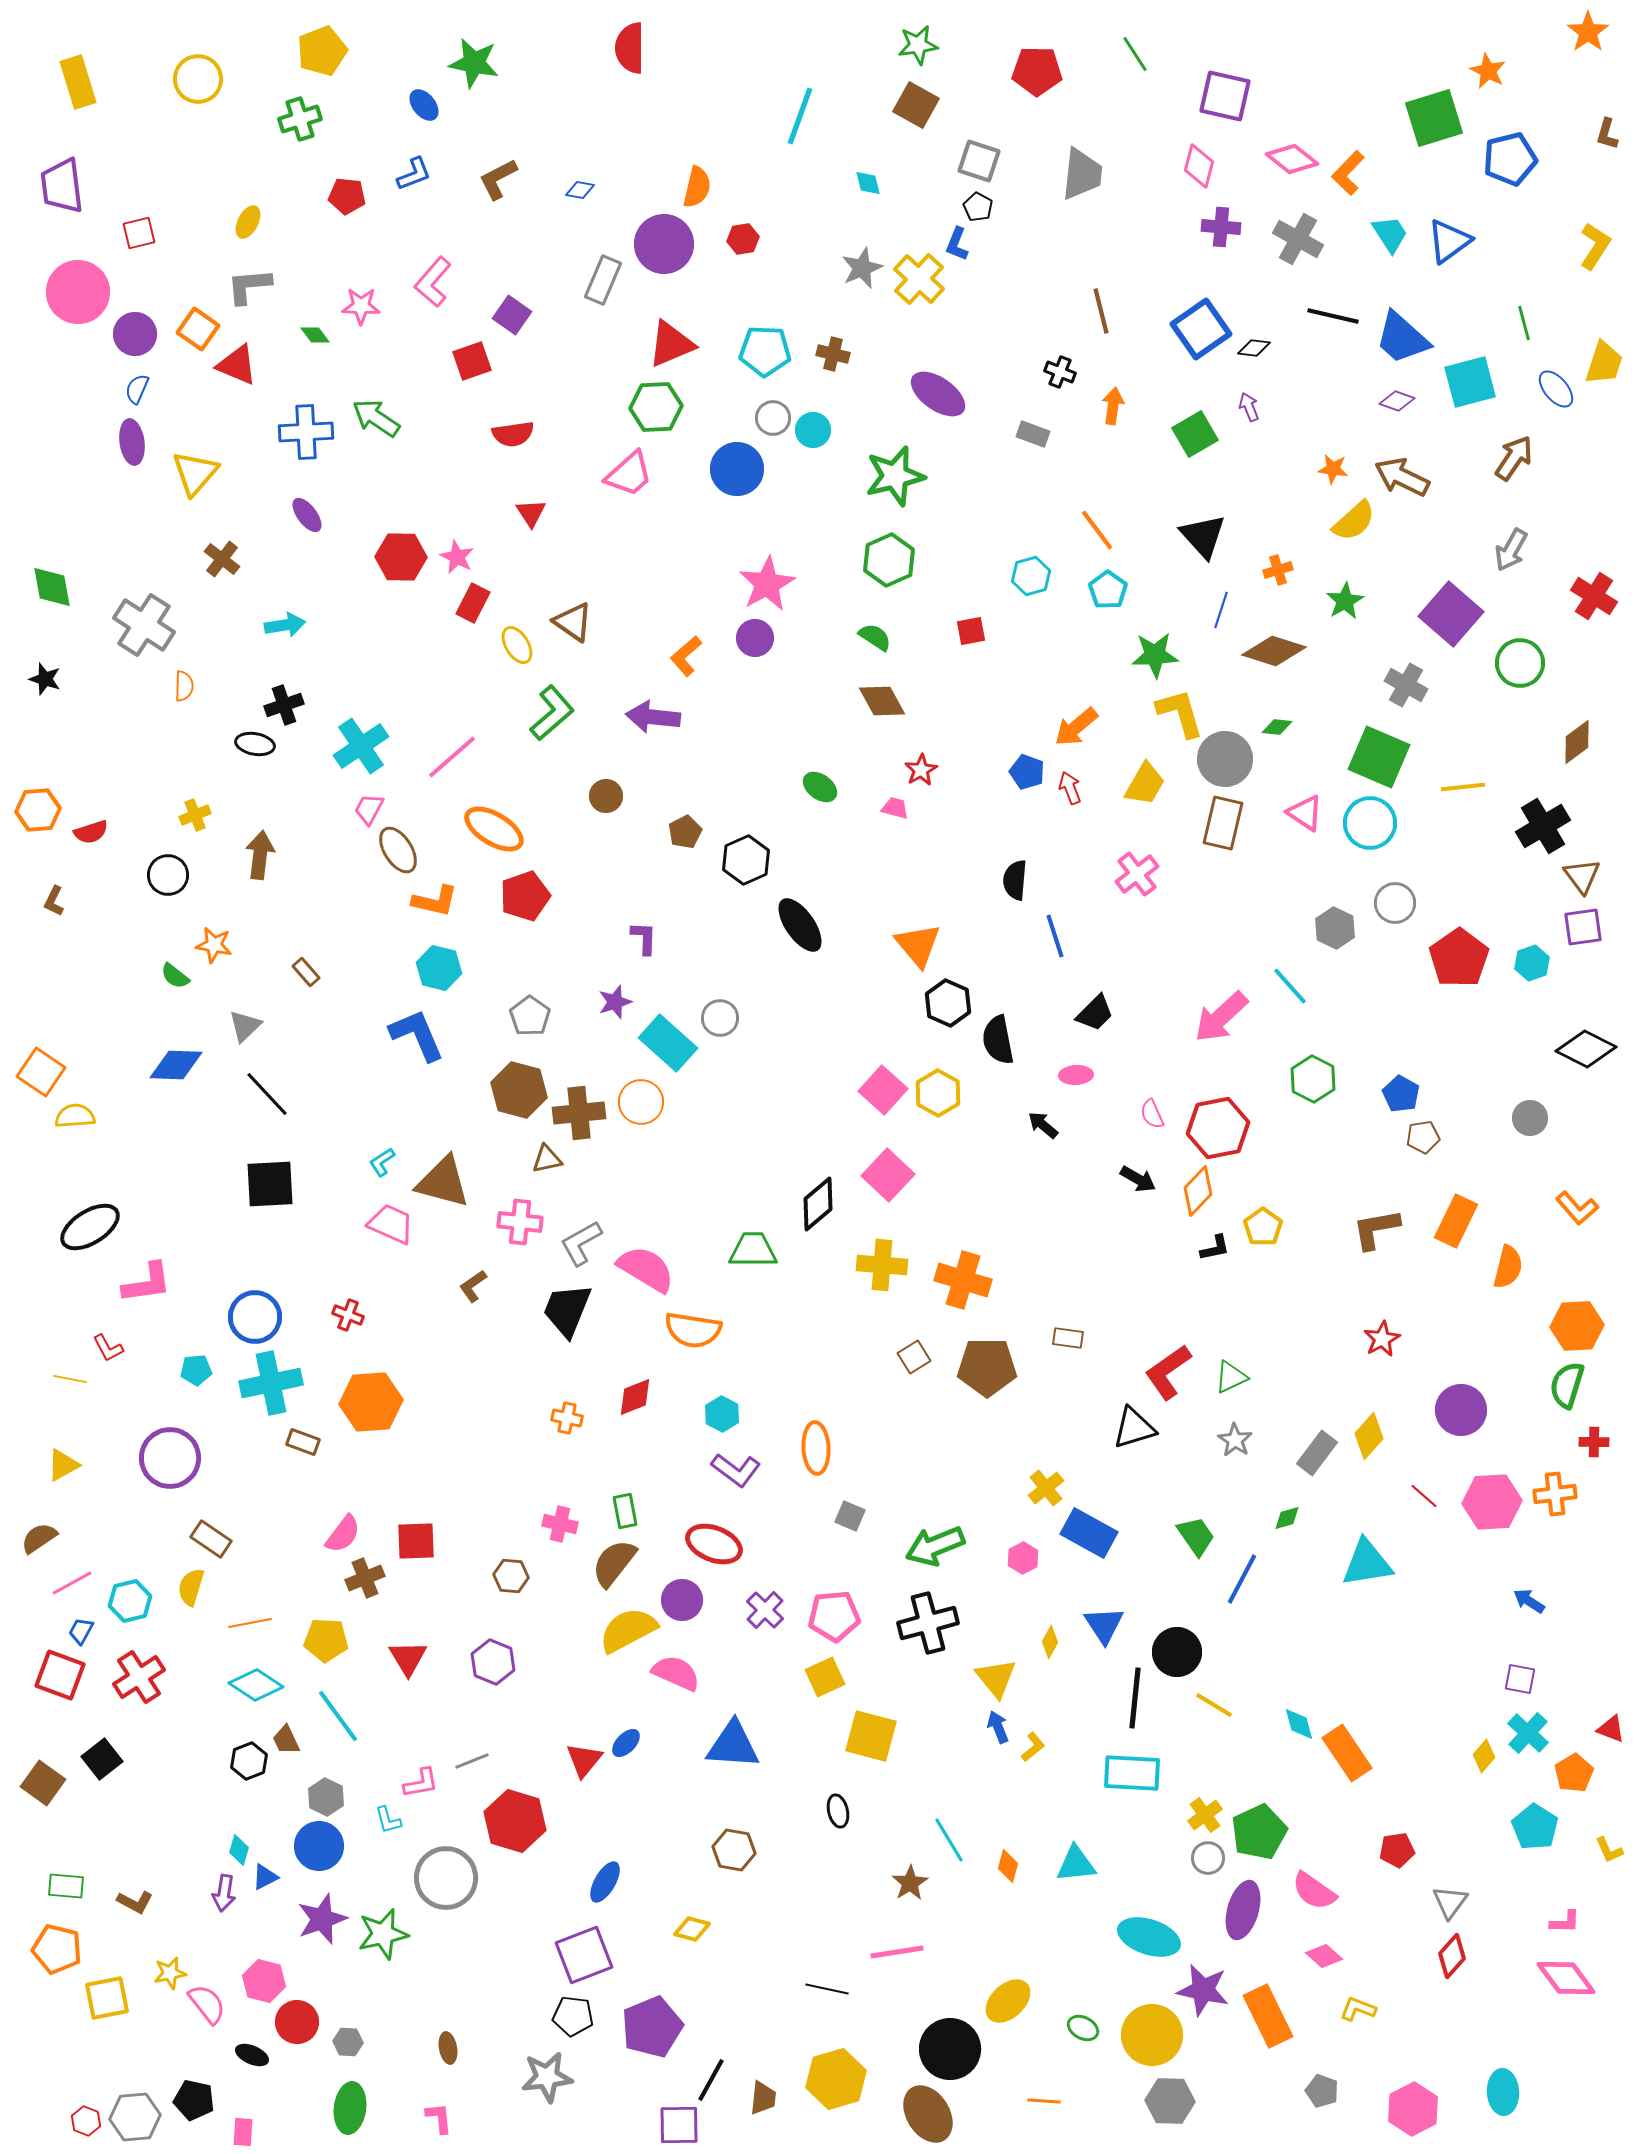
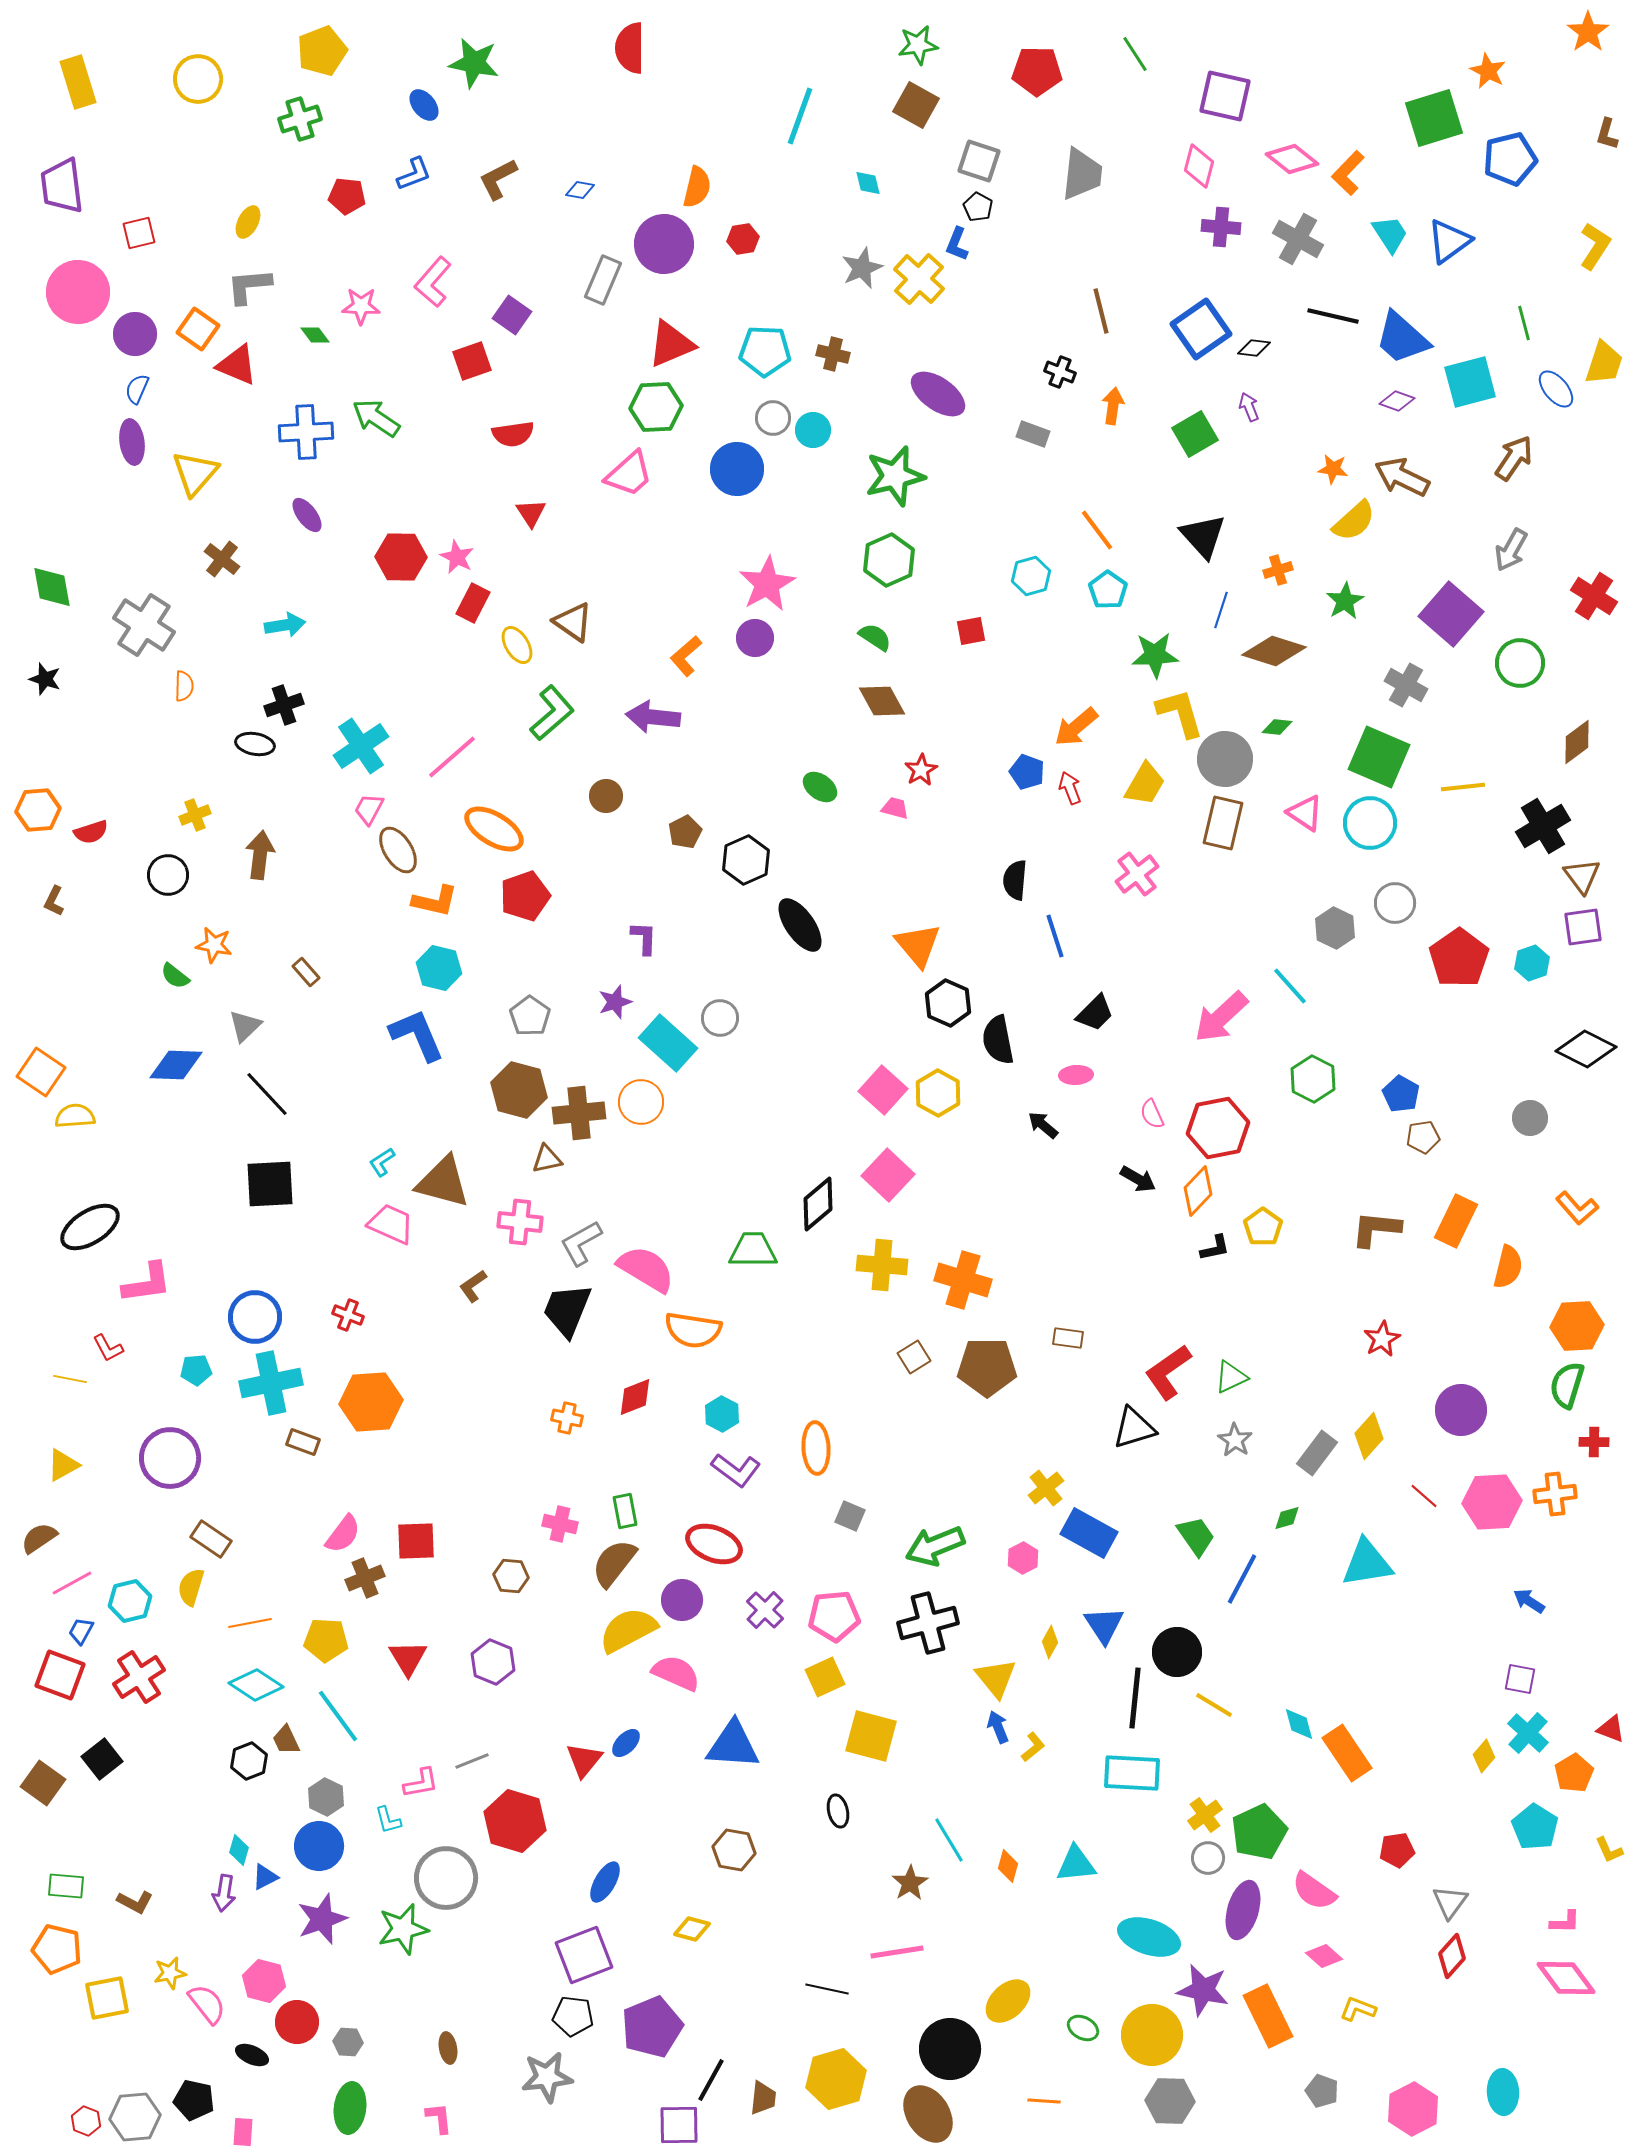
brown L-shape at (1376, 1229): rotated 16 degrees clockwise
green star at (383, 1934): moved 20 px right, 5 px up
